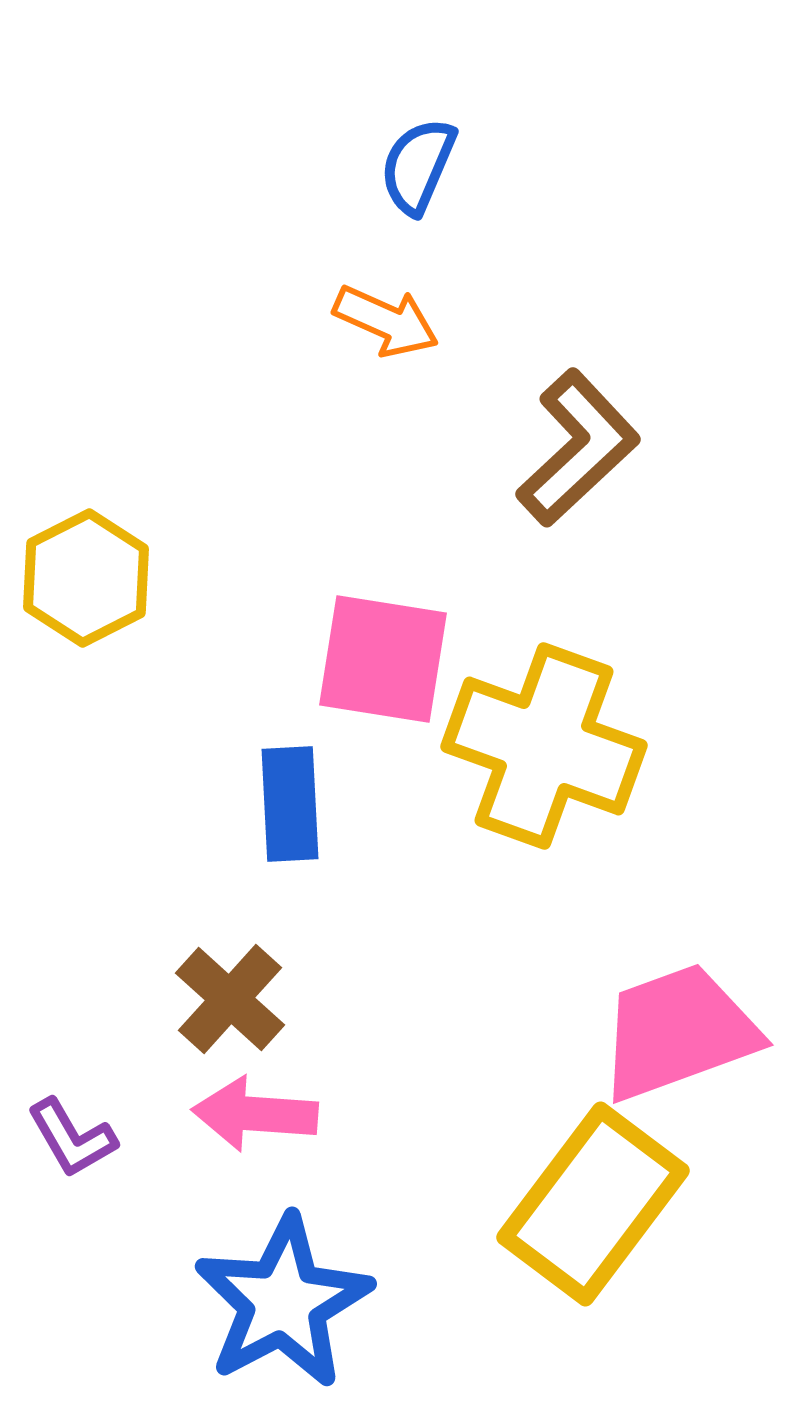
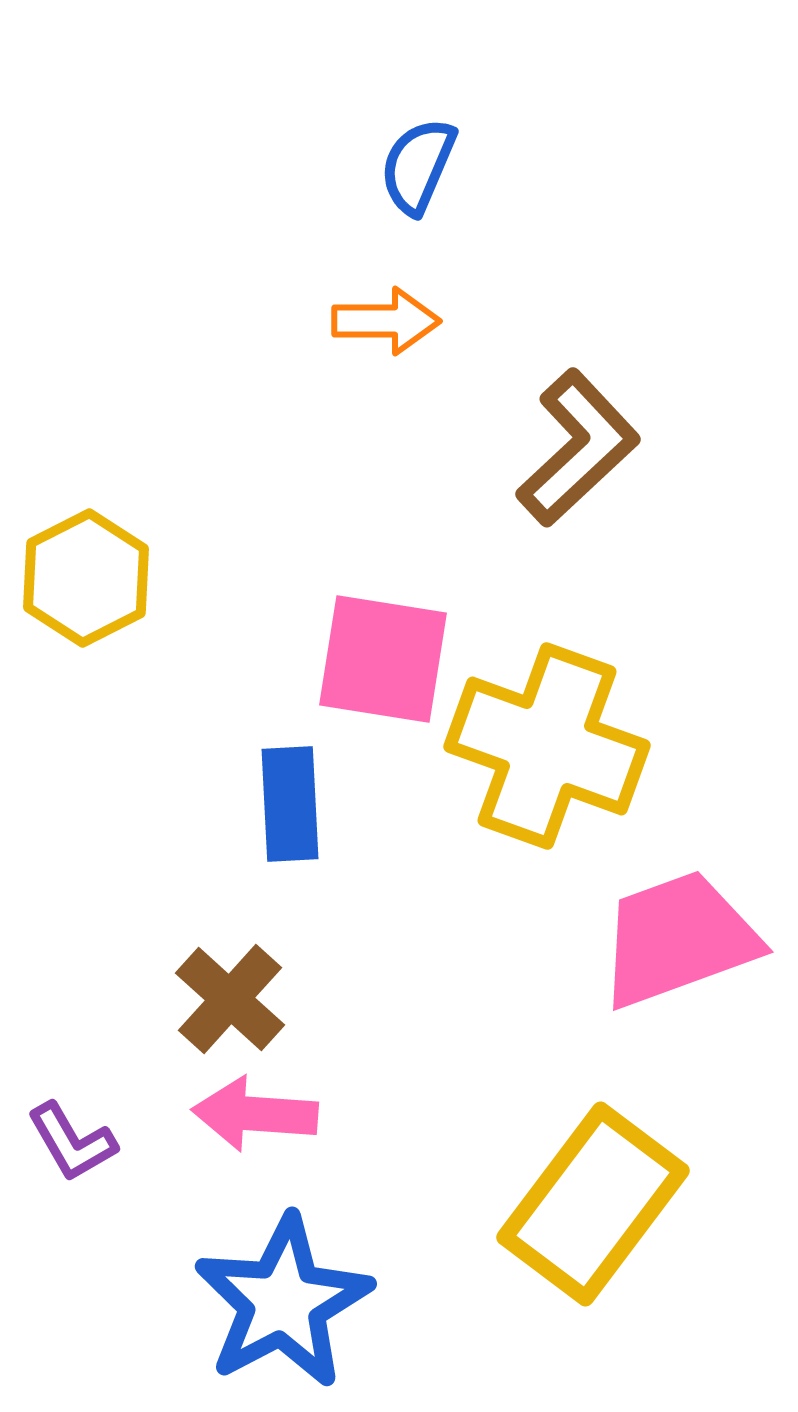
orange arrow: rotated 24 degrees counterclockwise
yellow cross: moved 3 px right
pink trapezoid: moved 93 px up
purple L-shape: moved 4 px down
